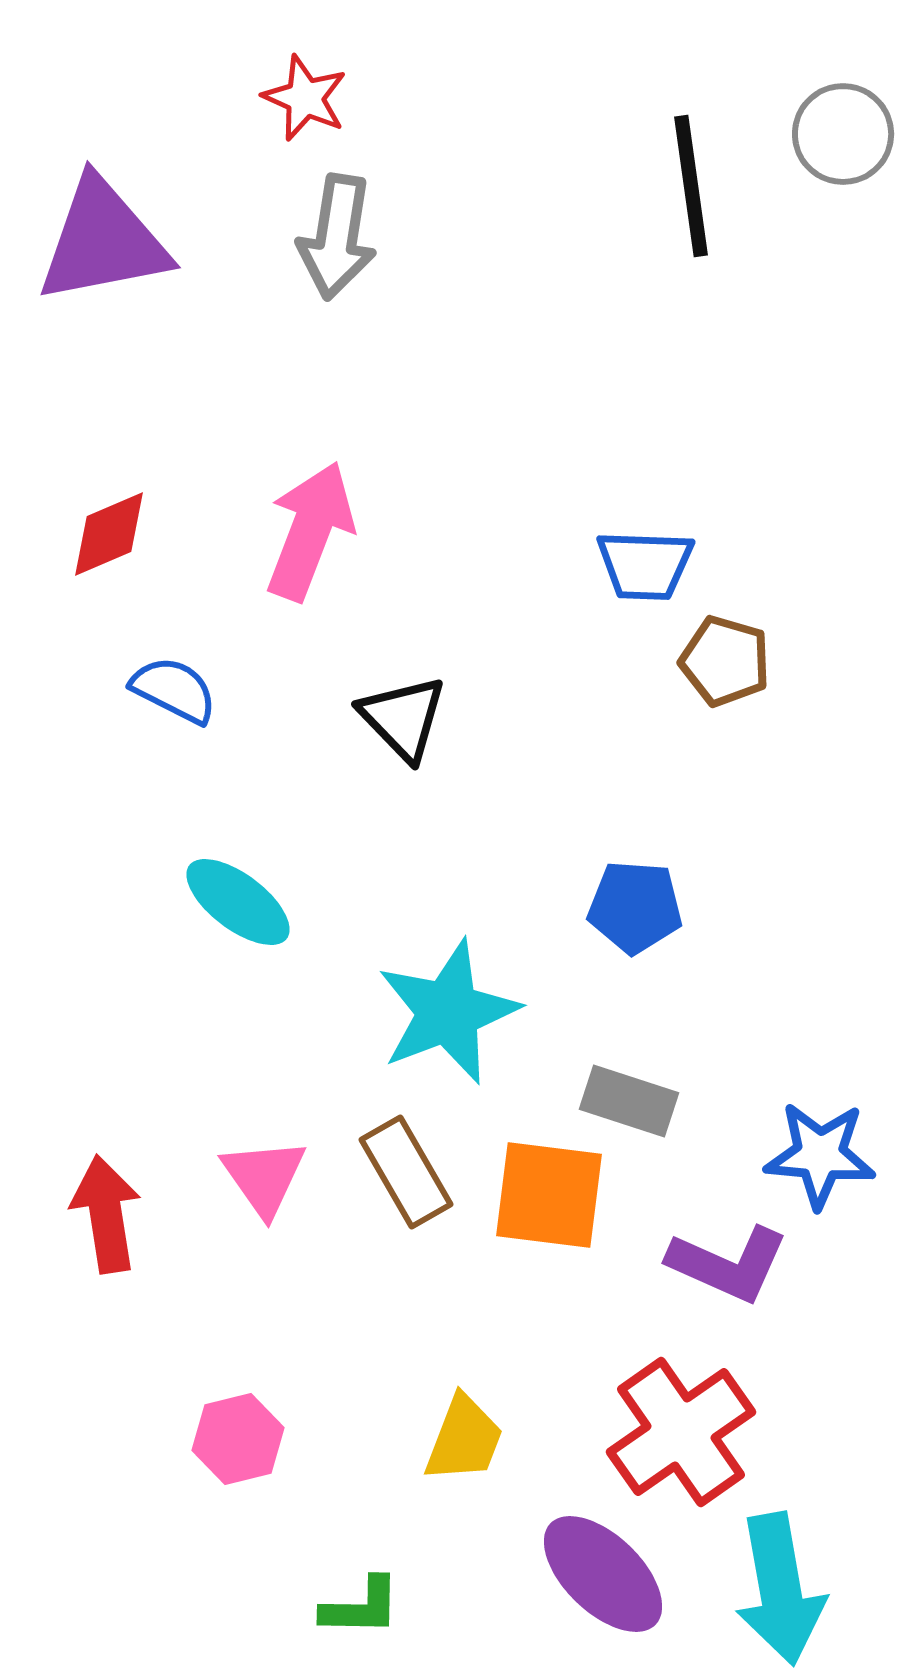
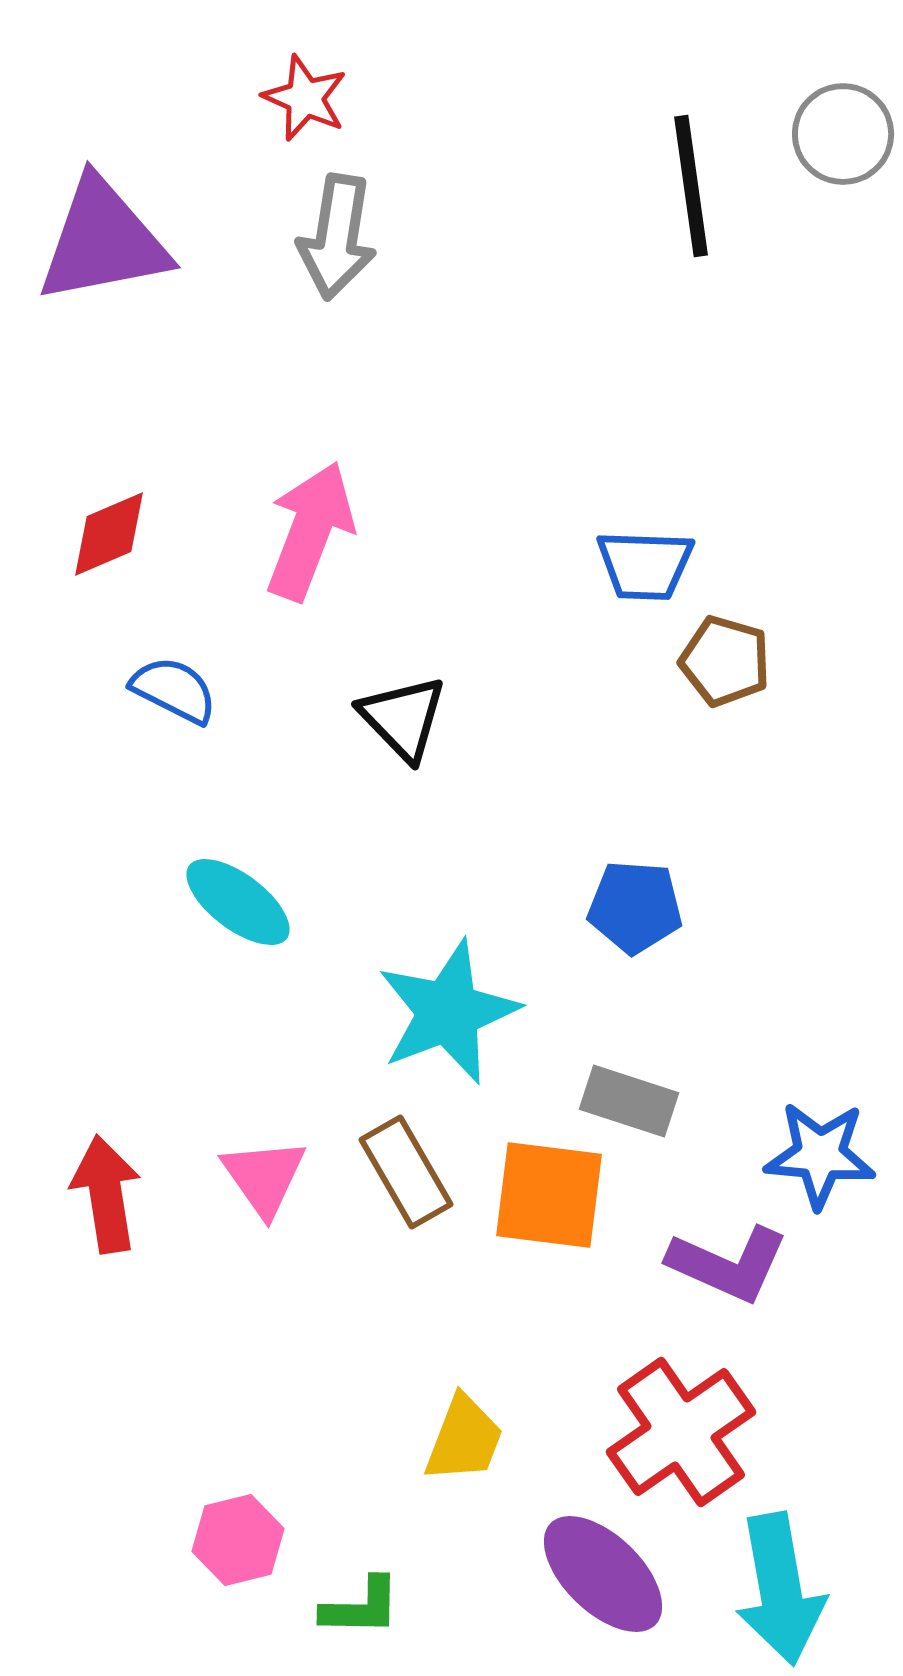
red arrow: moved 20 px up
pink hexagon: moved 101 px down
